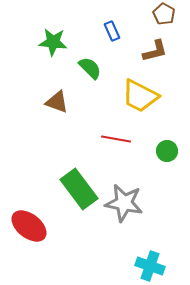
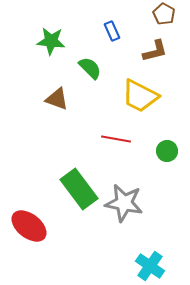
green star: moved 2 px left, 1 px up
brown triangle: moved 3 px up
cyan cross: rotated 16 degrees clockwise
